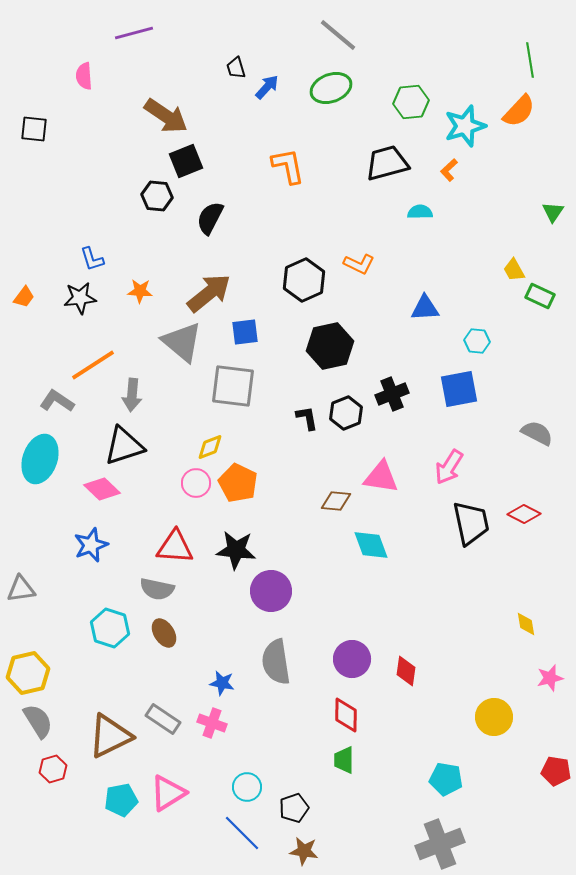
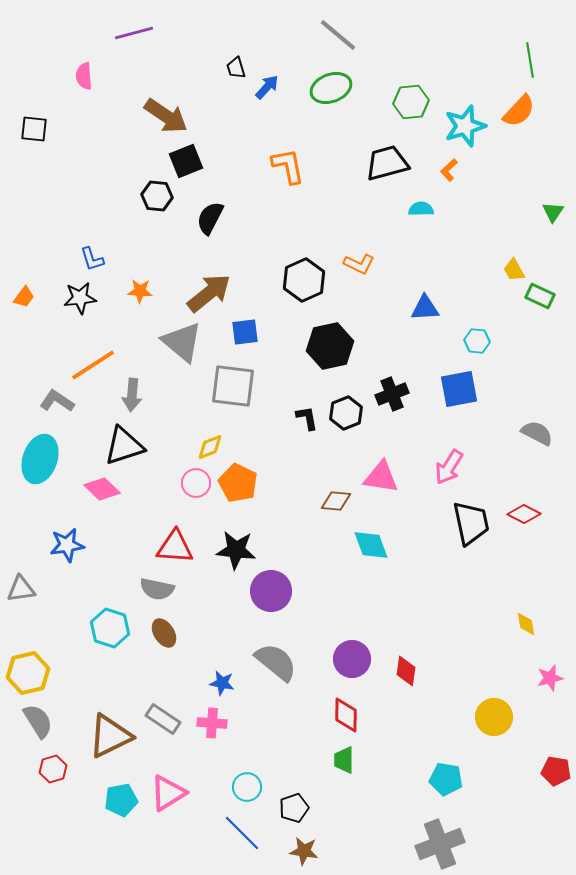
cyan semicircle at (420, 212): moved 1 px right, 3 px up
blue star at (91, 545): moved 24 px left; rotated 12 degrees clockwise
gray semicircle at (276, 662): rotated 138 degrees clockwise
pink cross at (212, 723): rotated 16 degrees counterclockwise
